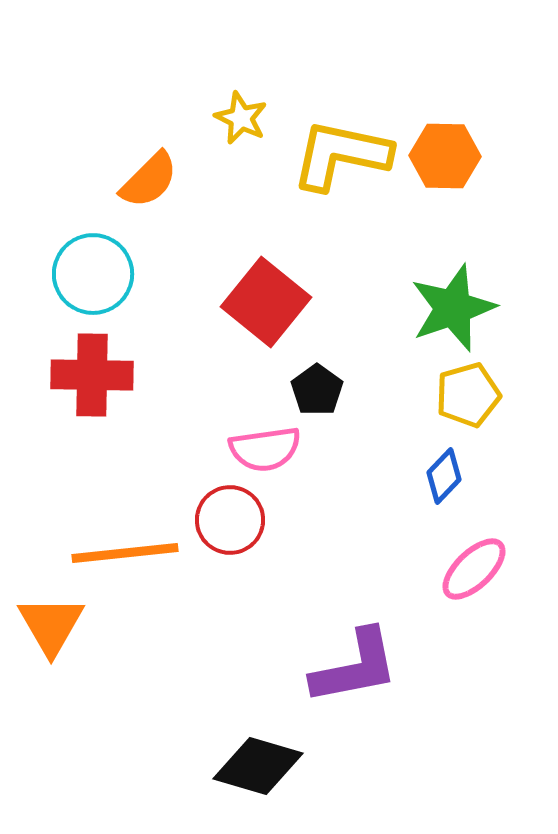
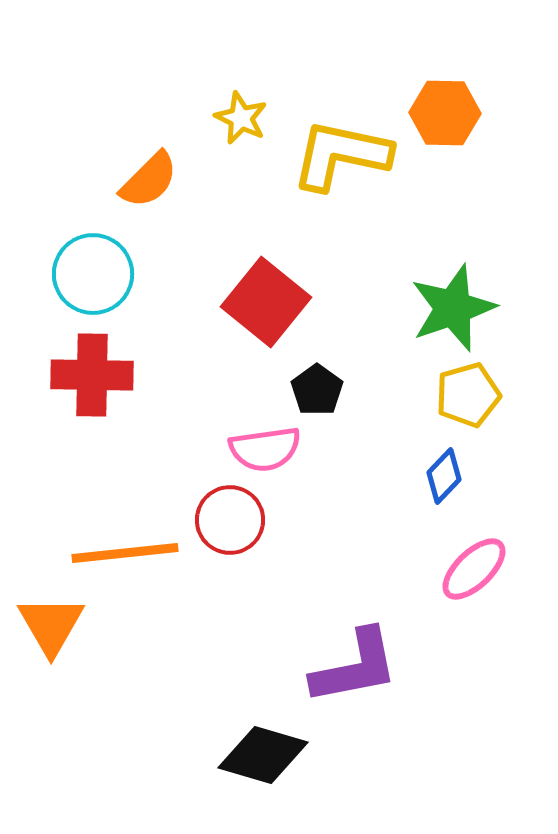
orange hexagon: moved 43 px up
black diamond: moved 5 px right, 11 px up
